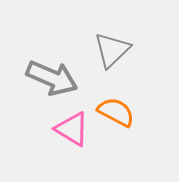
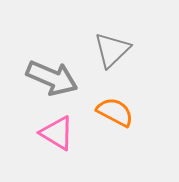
orange semicircle: moved 1 px left
pink triangle: moved 15 px left, 4 px down
